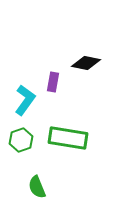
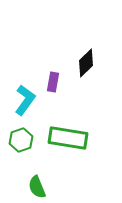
black diamond: rotated 56 degrees counterclockwise
